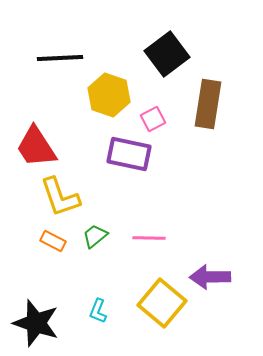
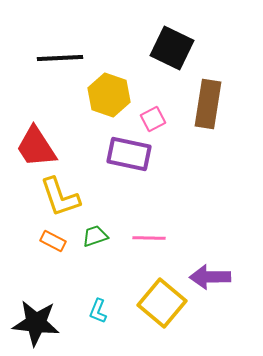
black square: moved 5 px right, 6 px up; rotated 27 degrees counterclockwise
green trapezoid: rotated 20 degrees clockwise
black star: rotated 12 degrees counterclockwise
